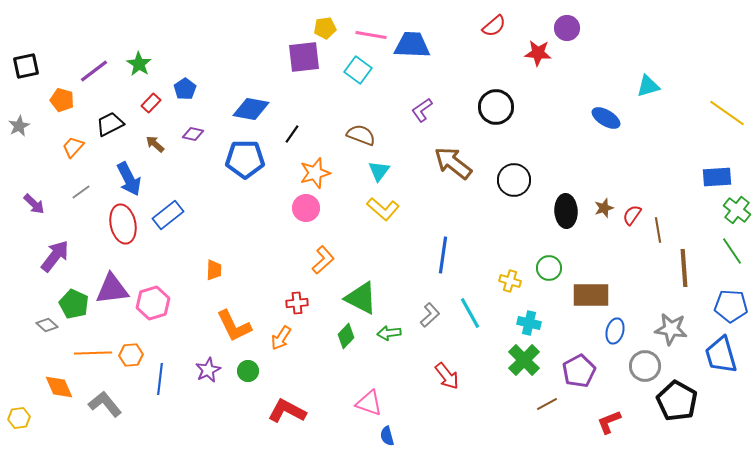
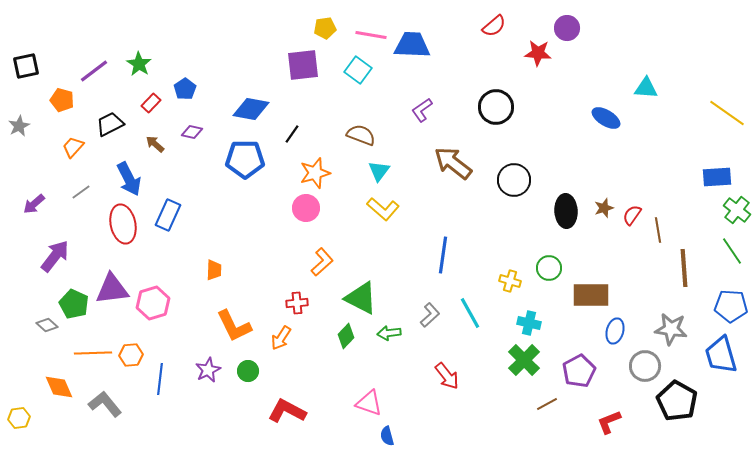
purple square at (304, 57): moved 1 px left, 8 px down
cyan triangle at (648, 86): moved 2 px left, 2 px down; rotated 20 degrees clockwise
purple diamond at (193, 134): moved 1 px left, 2 px up
purple arrow at (34, 204): rotated 95 degrees clockwise
blue rectangle at (168, 215): rotated 28 degrees counterclockwise
orange L-shape at (323, 260): moved 1 px left, 2 px down
